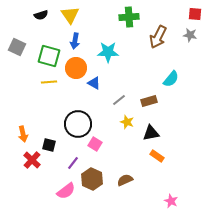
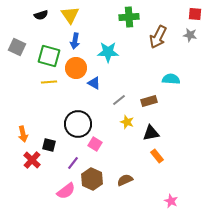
cyan semicircle: rotated 126 degrees counterclockwise
orange rectangle: rotated 16 degrees clockwise
